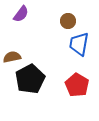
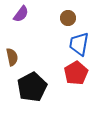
brown circle: moved 3 px up
brown semicircle: rotated 90 degrees clockwise
black pentagon: moved 2 px right, 8 px down
red pentagon: moved 1 px left, 12 px up; rotated 10 degrees clockwise
